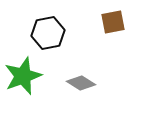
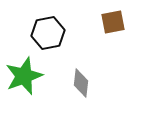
green star: moved 1 px right
gray diamond: rotated 64 degrees clockwise
